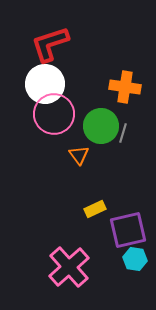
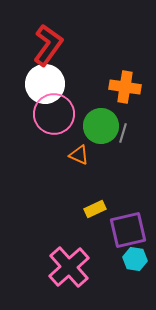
red L-shape: moved 2 px left, 1 px down; rotated 144 degrees clockwise
orange triangle: rotated 30 degrees counterclockwise
